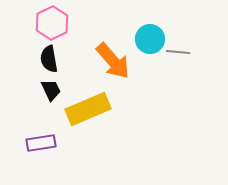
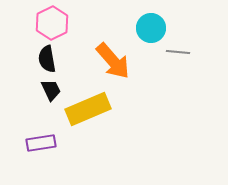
cyan circle: moved 1 px right, 11 px up
black semicircle: moved 2 px left
